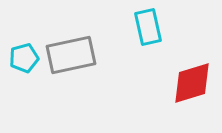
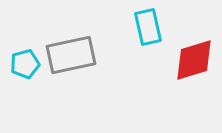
cyan pentagon: moved 1 px right, 6 px down
red diamond: moved 2 px right, 23 px up
